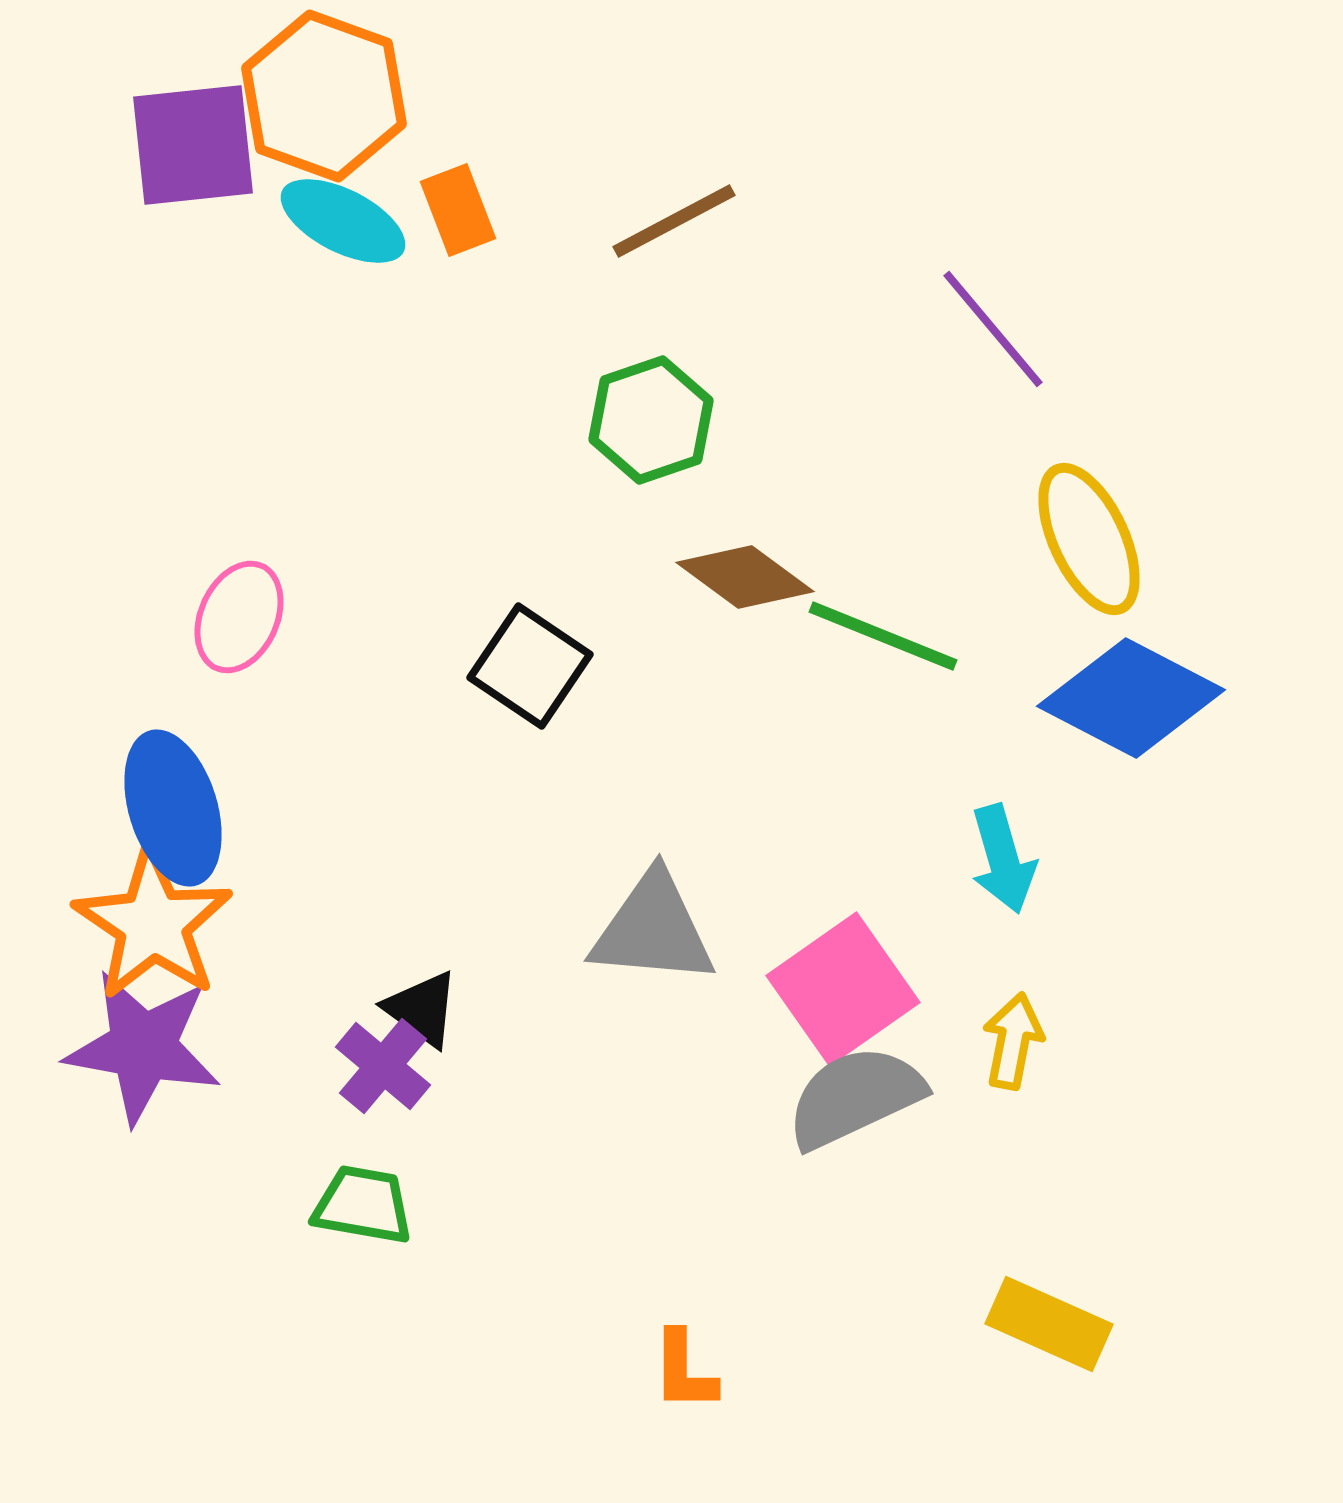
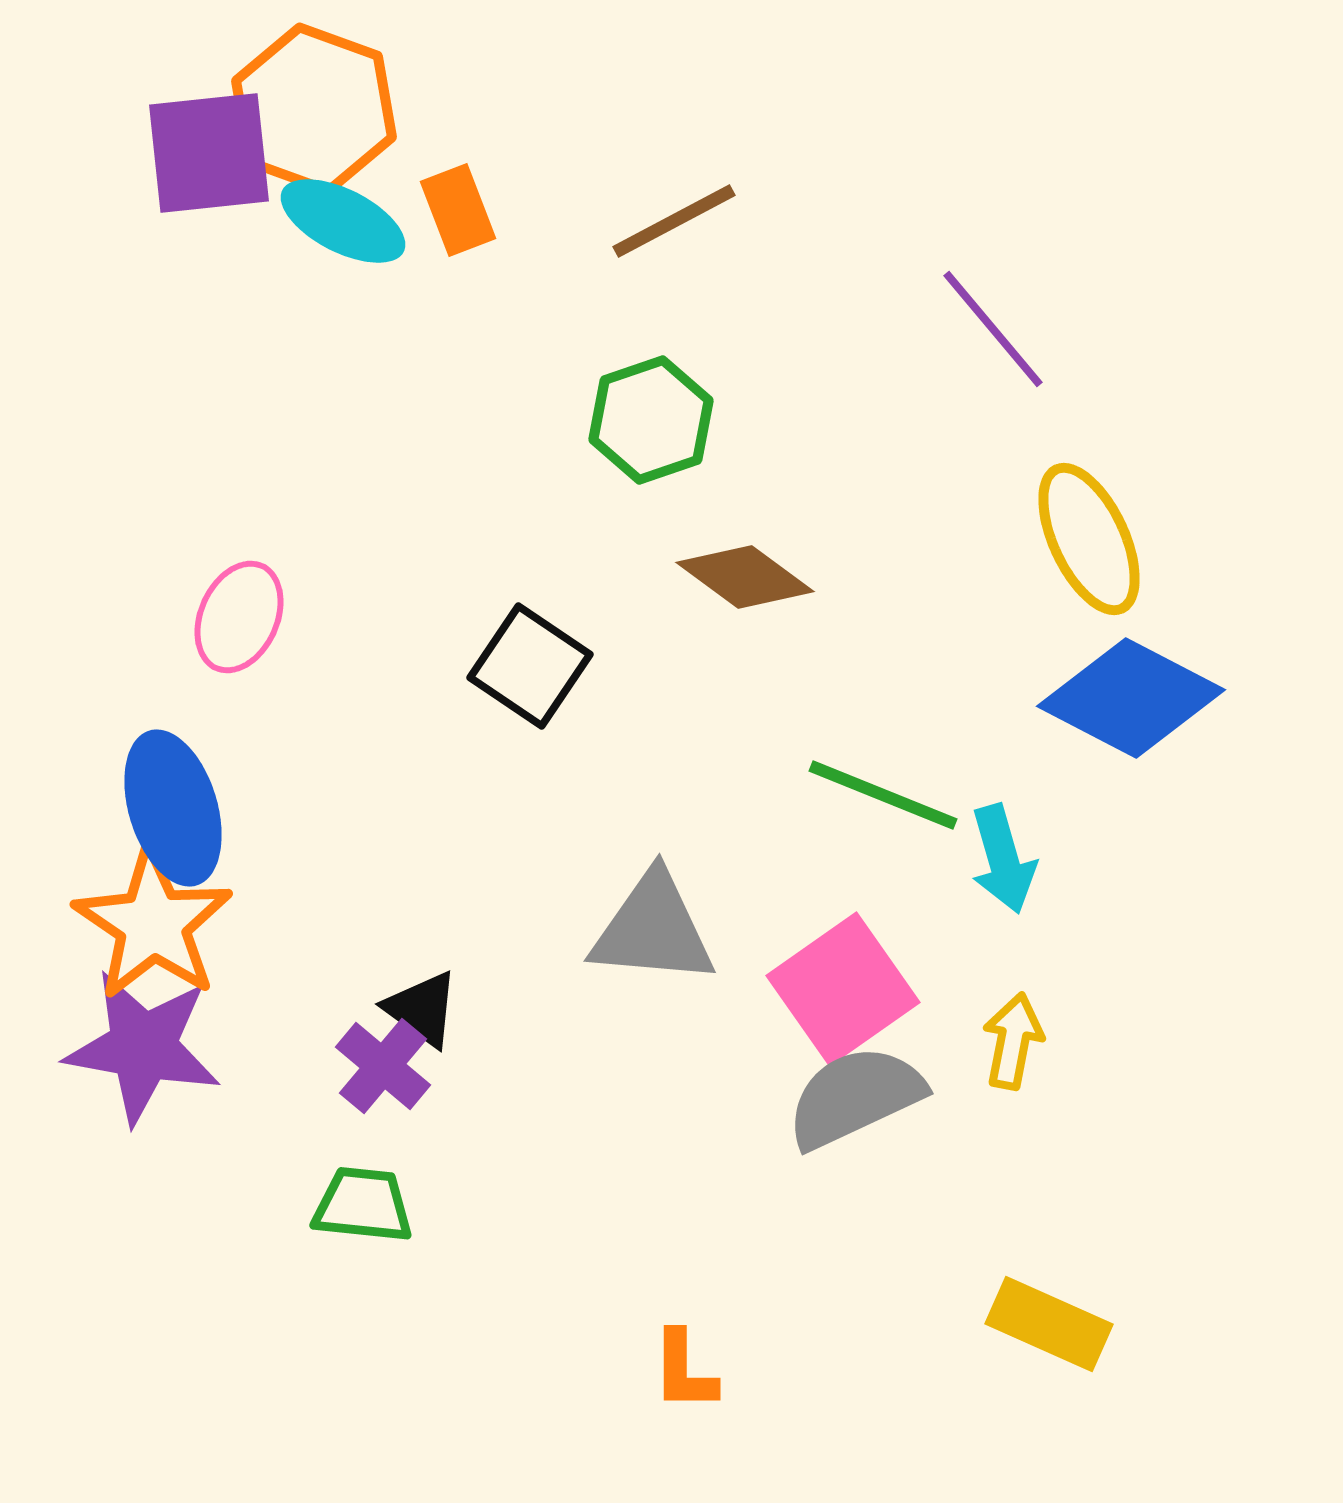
orange hexagon: moved 10 px left, 13 px down
purple square: moved 16 px right, 8 px down
green line: moved 159 px down
green trapezoid: rotated 4 degrees counterclockwise
